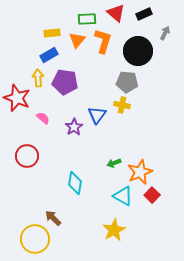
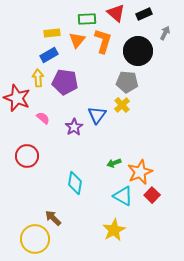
yellow cross: rotated 35 degrees clockwise
